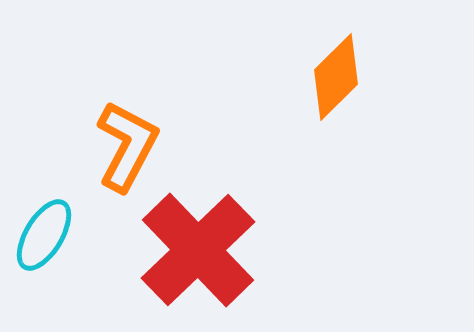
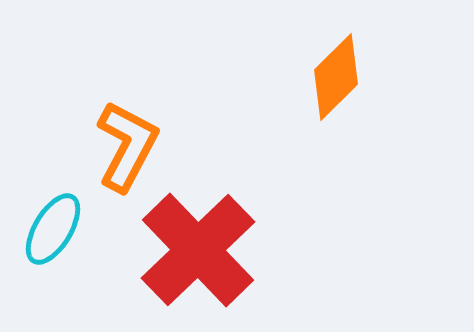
cyan ellipse: moved 9 px right, 6 px up
